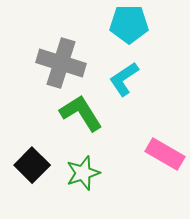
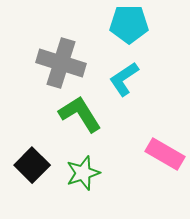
green L-shape: moved 1 px left, 1 px down
